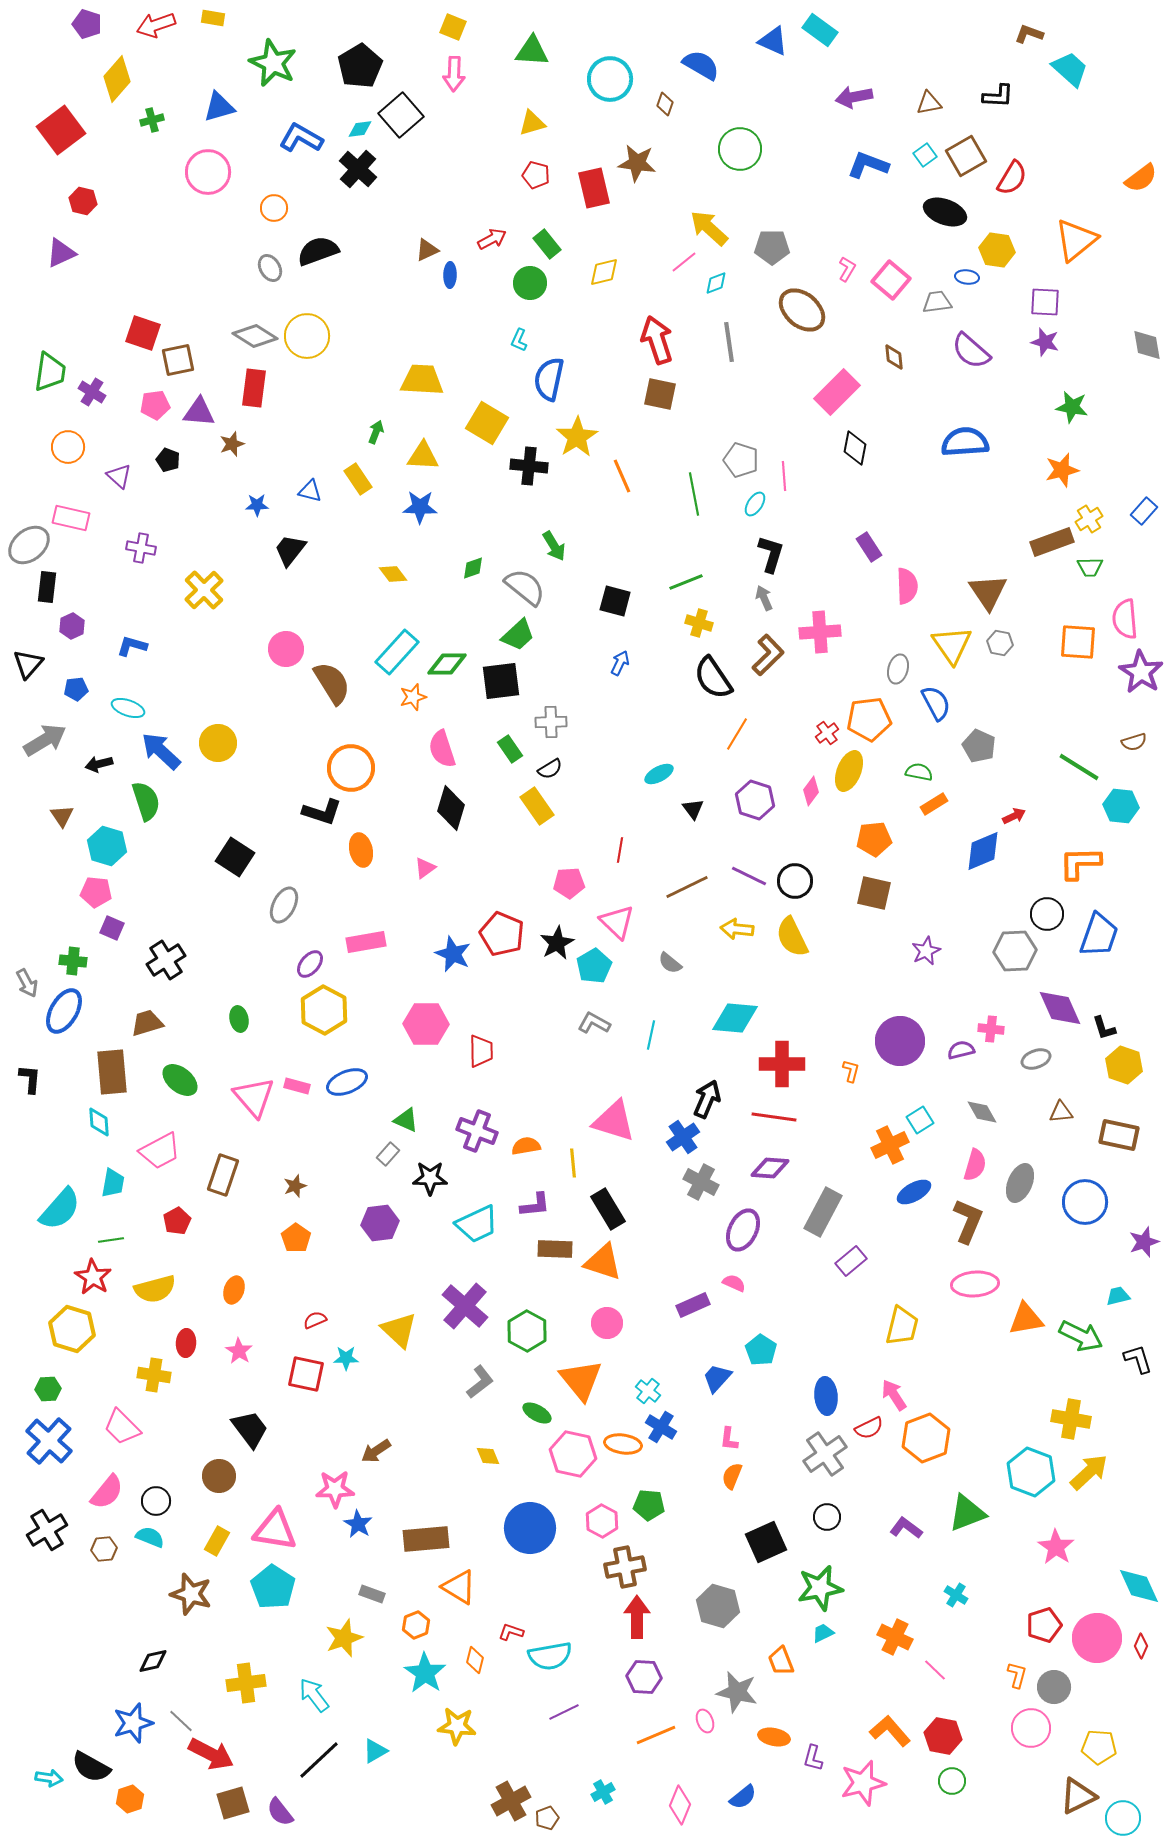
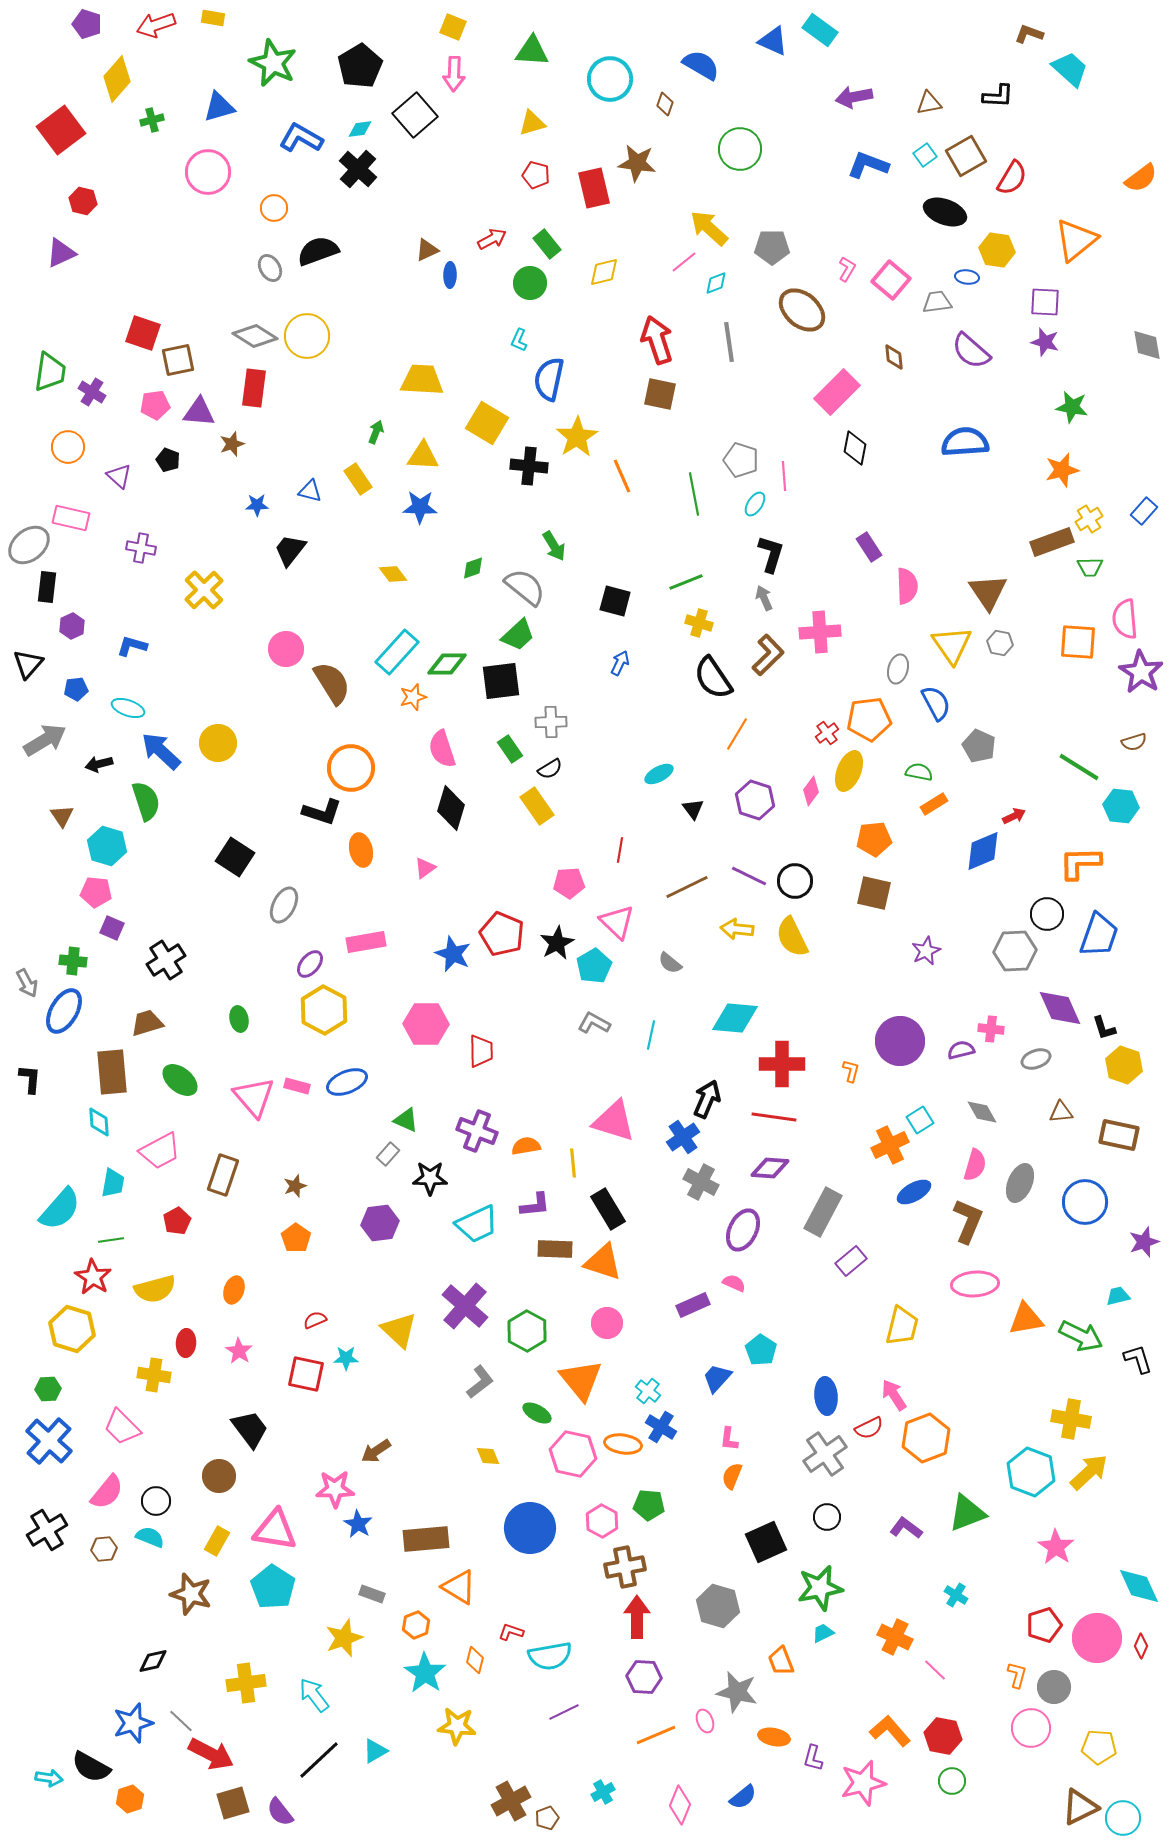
black square at (401, 115): moved 14 px right
brown triangle at (1078, 1796): moved 2 px right, 11 px down
